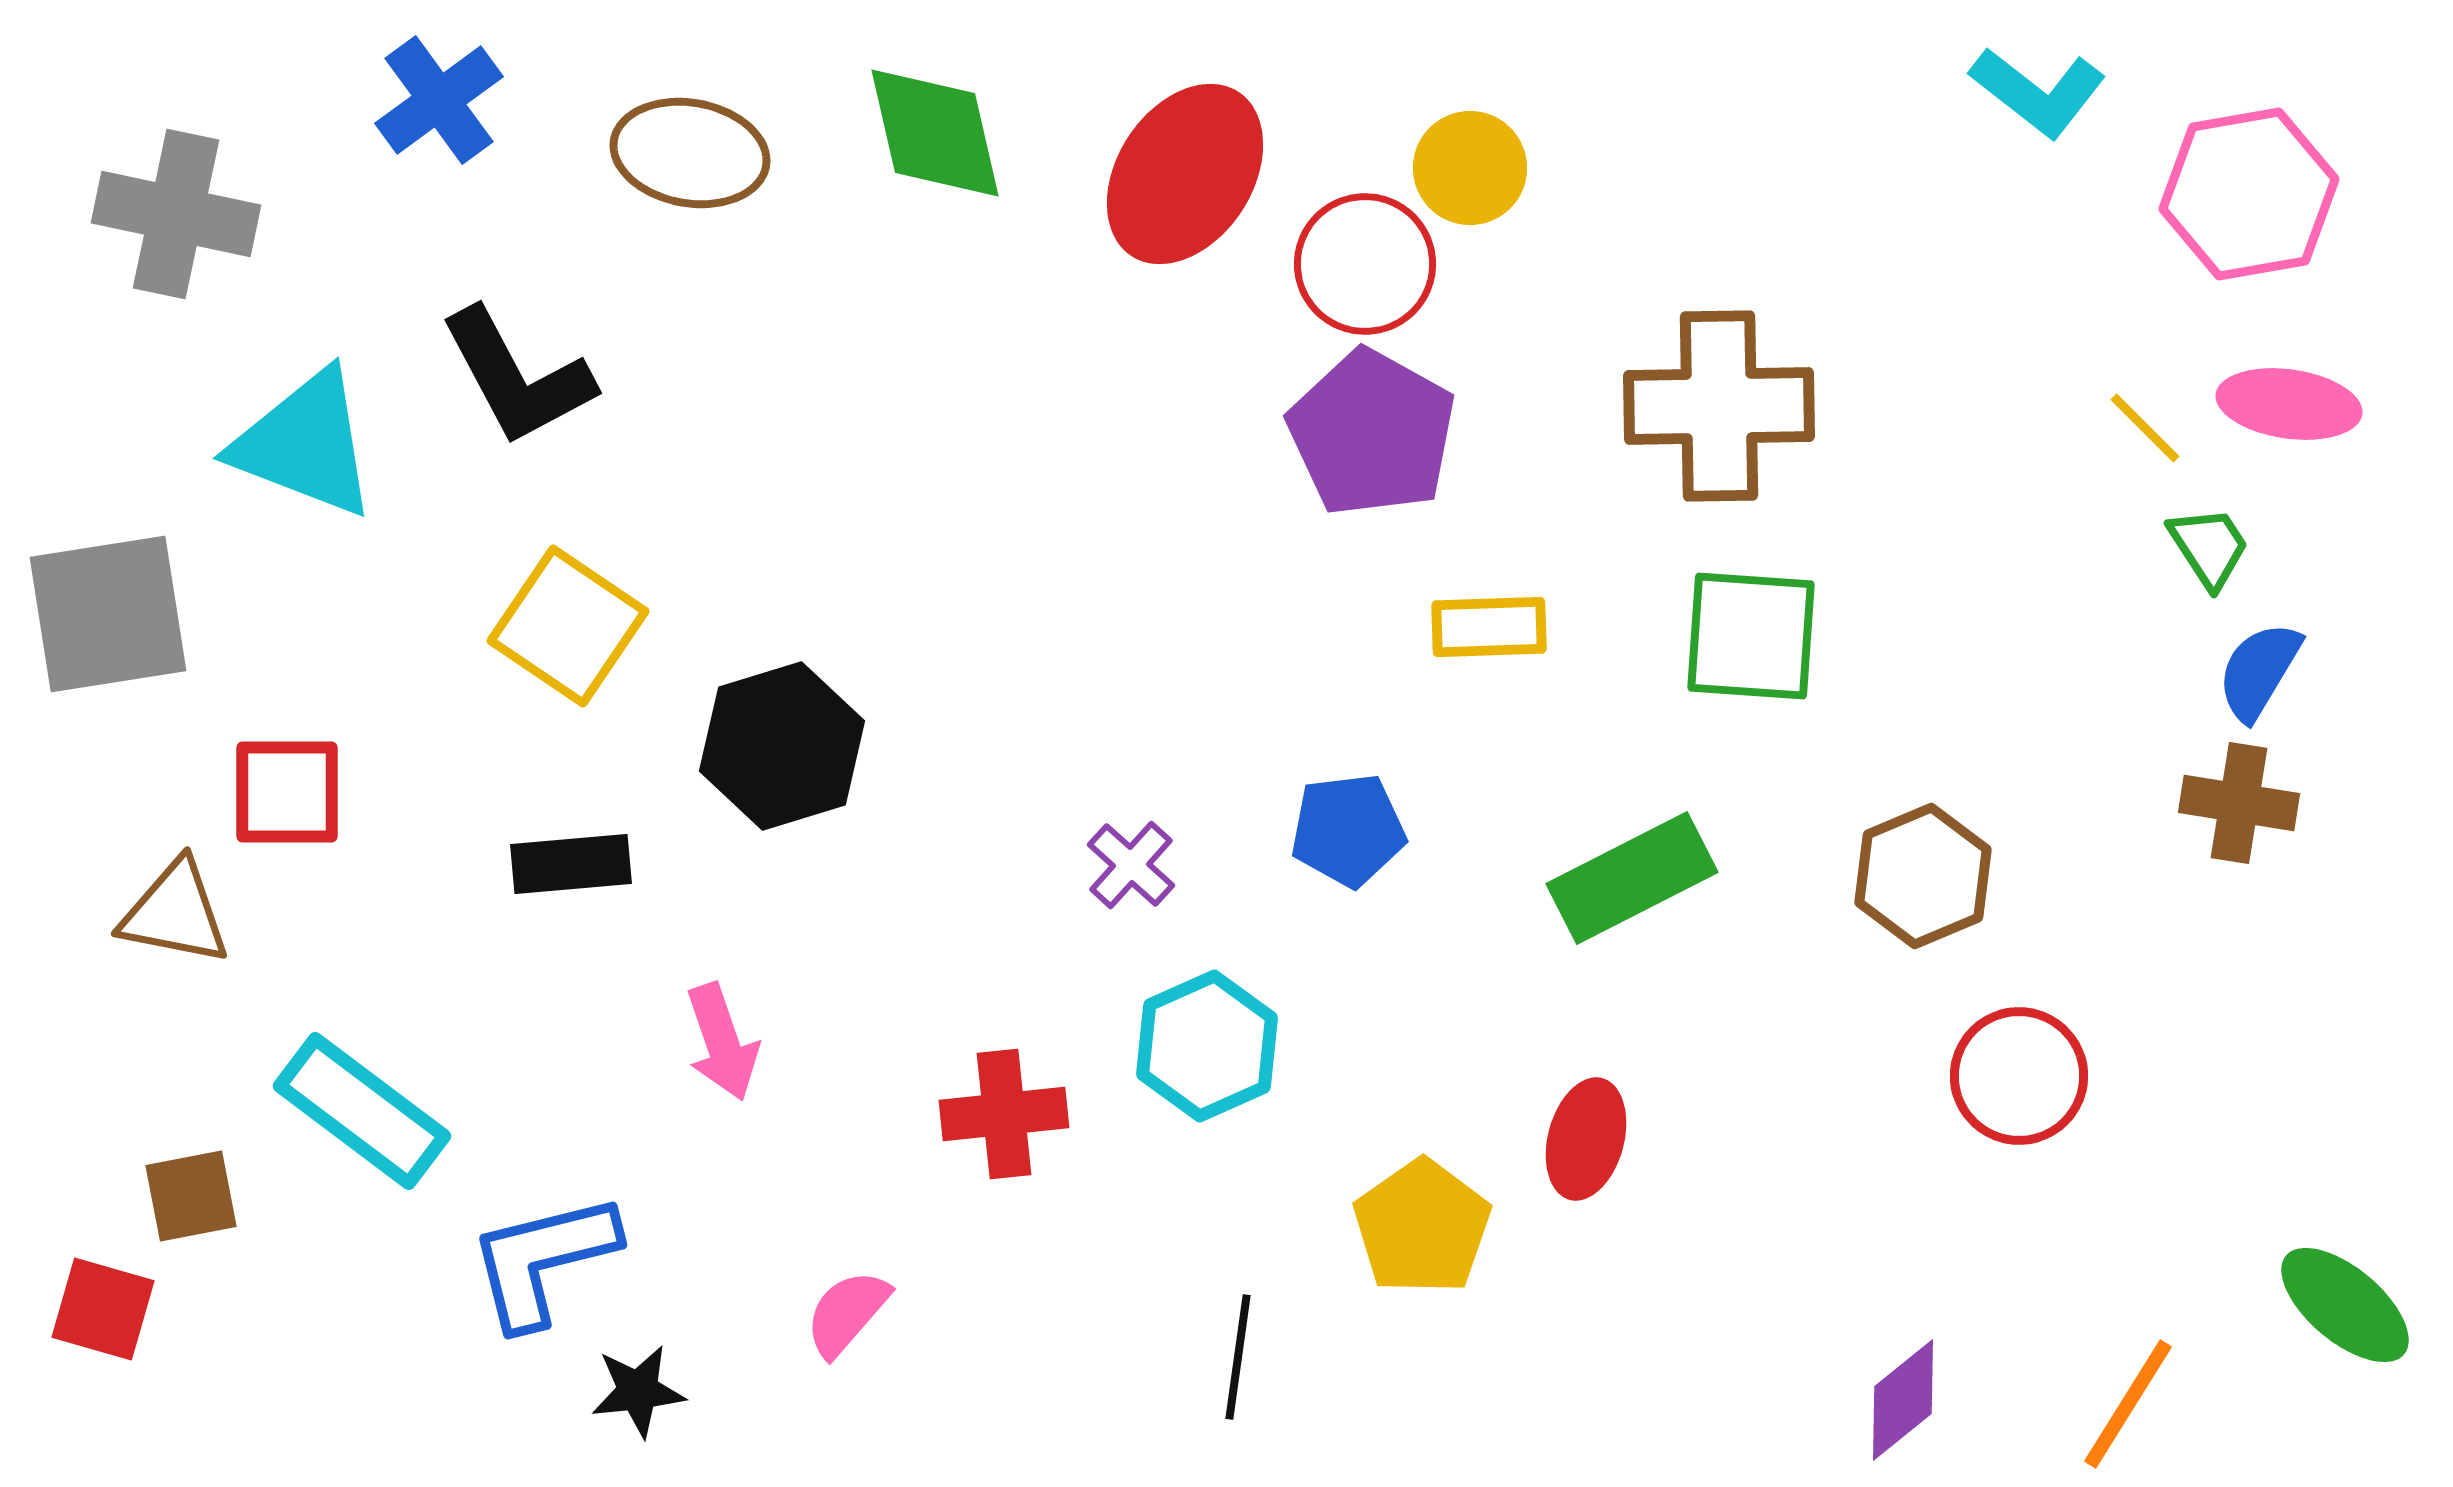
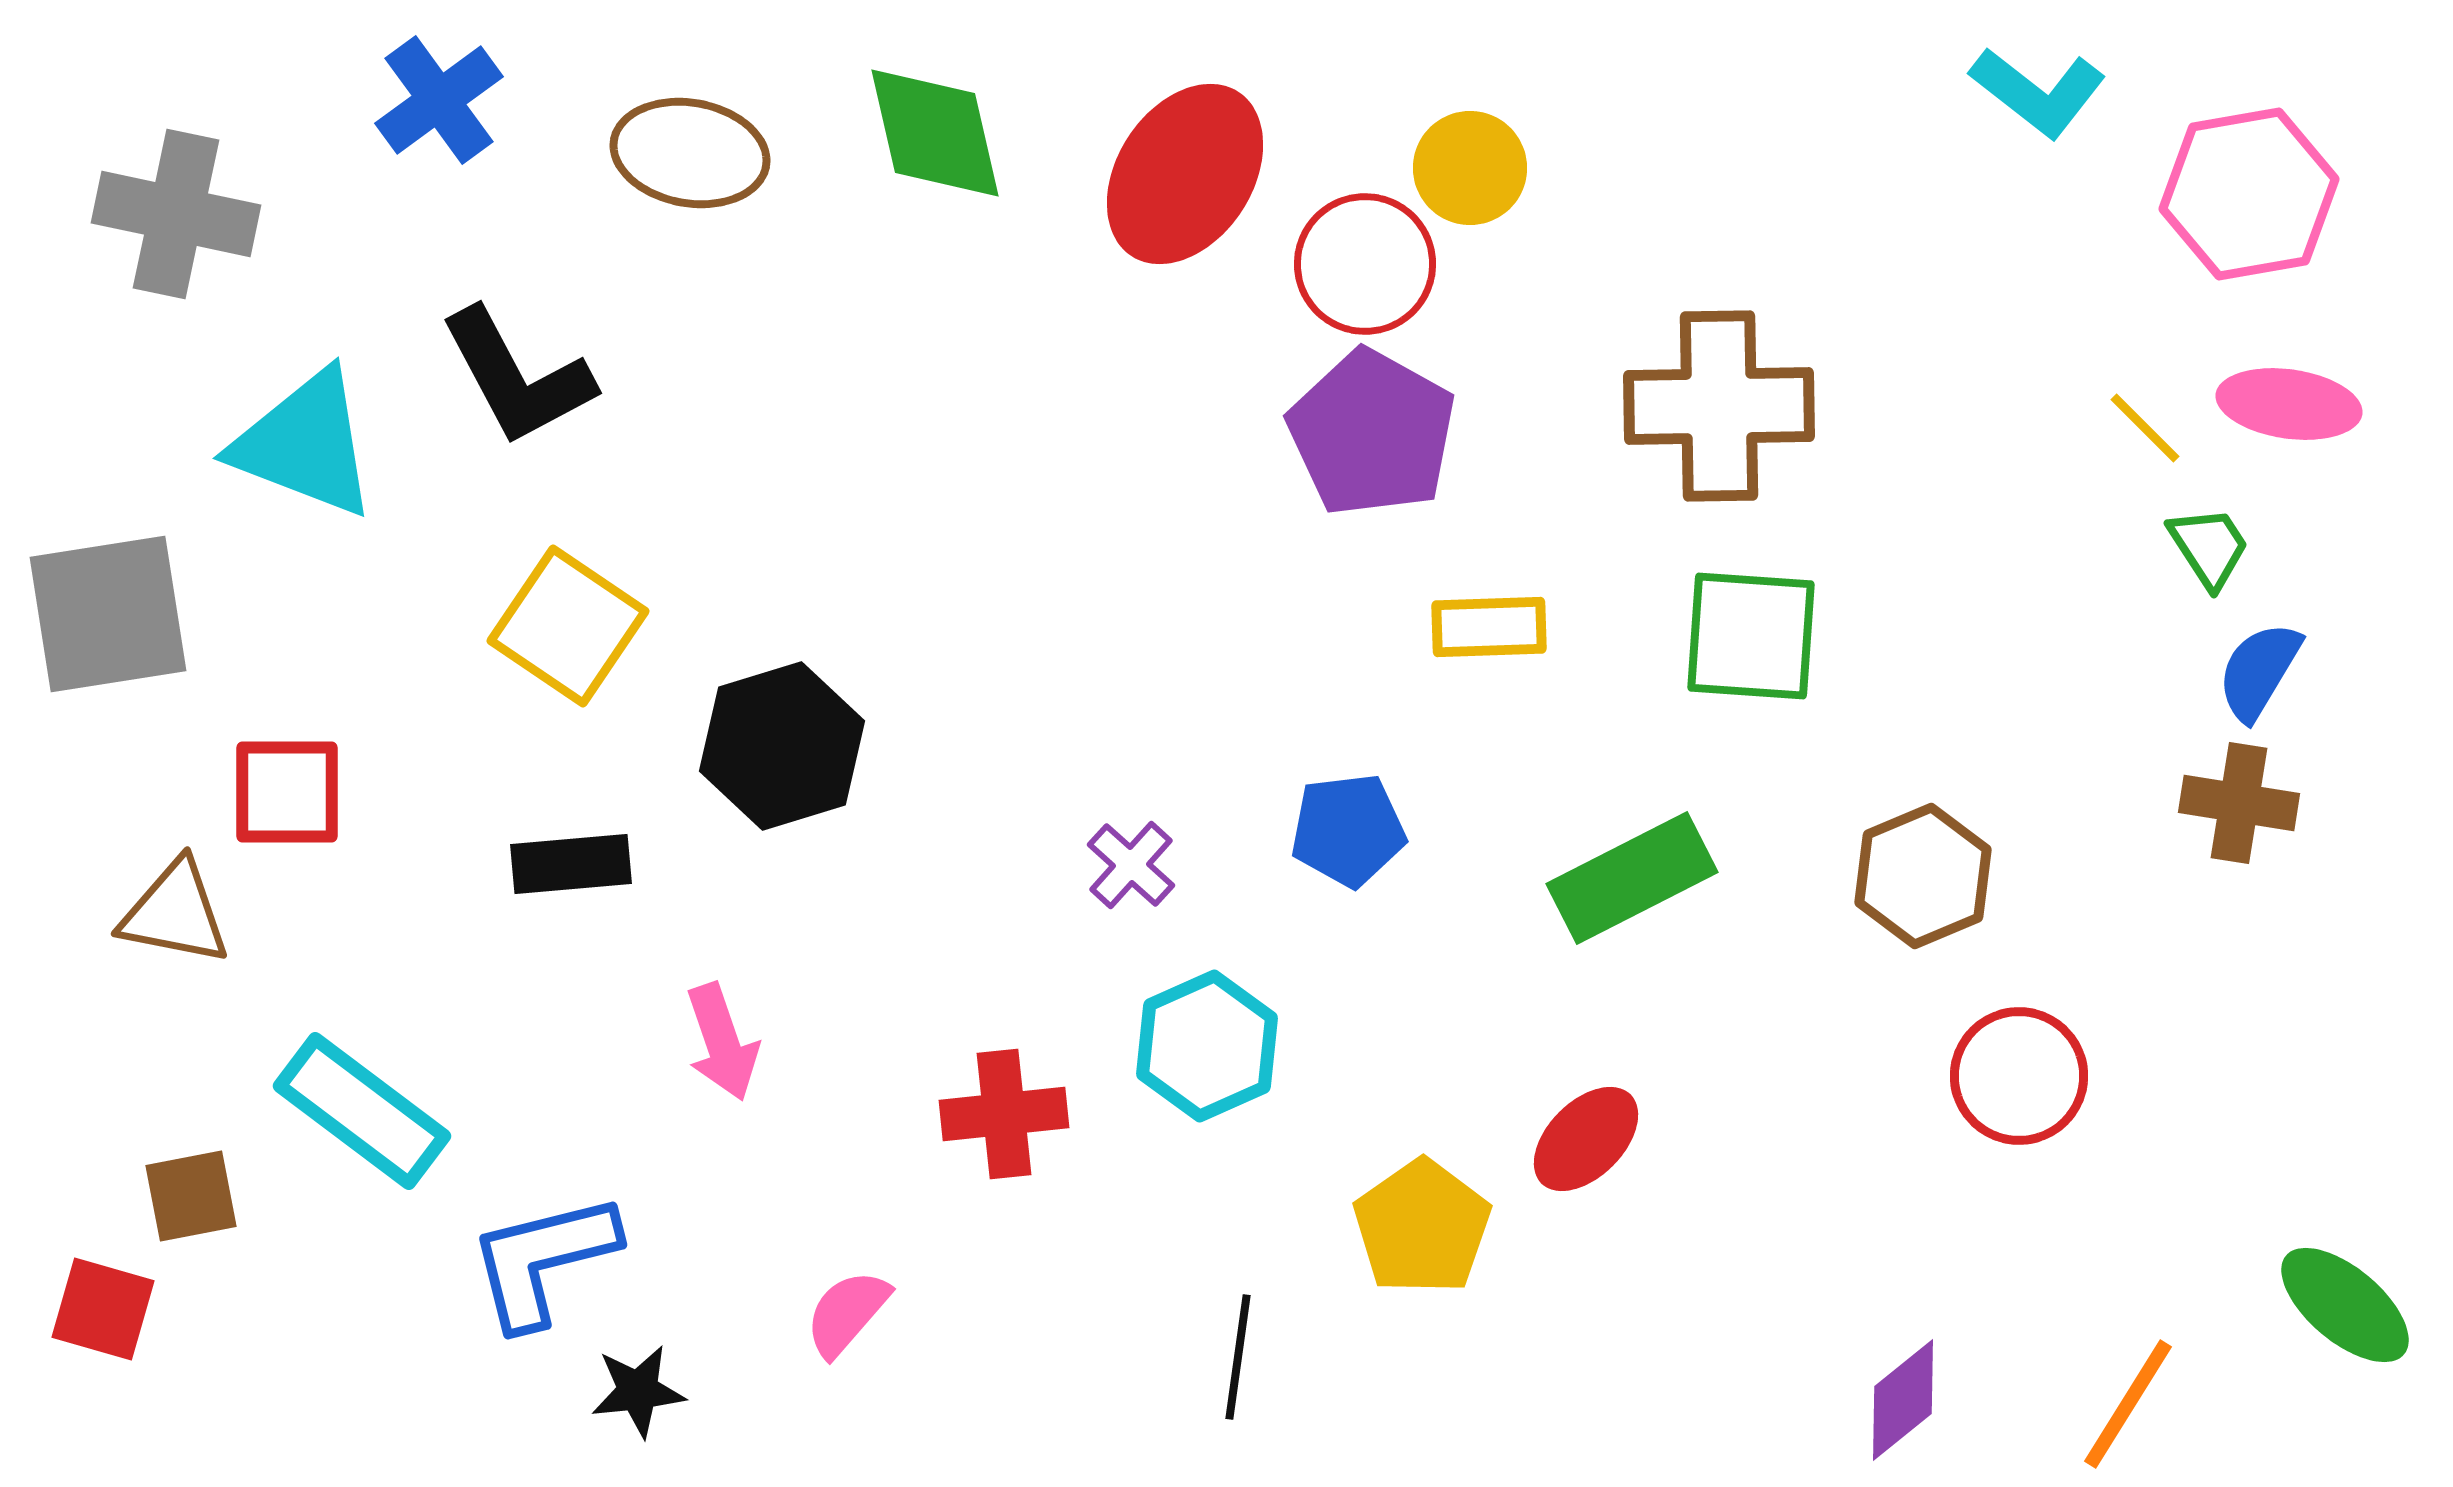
red ellipse at (1586, 1139): rotated 30 degrees clockwise
